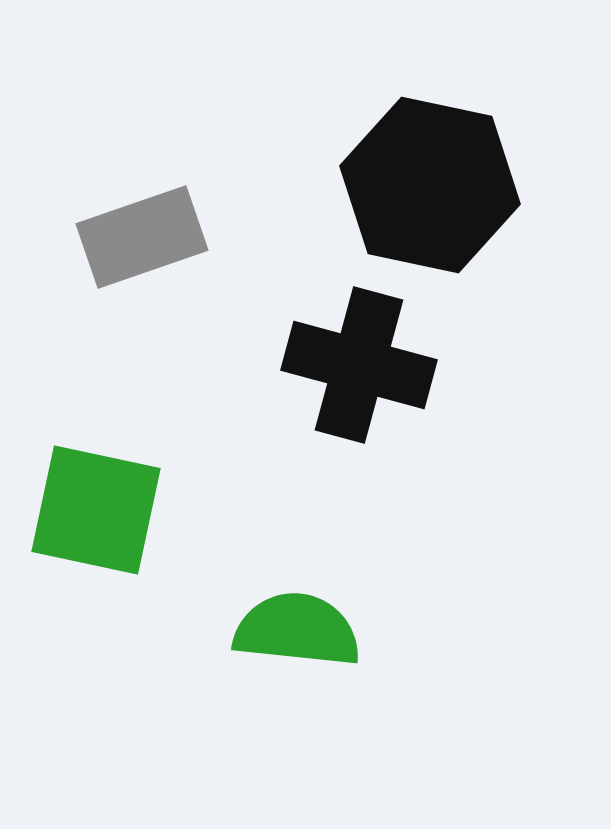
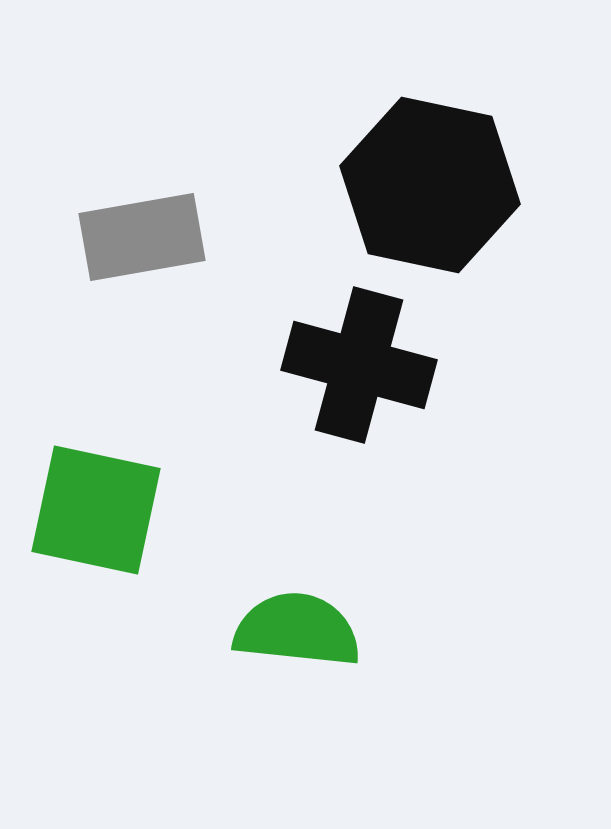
gray rectangle: rotated 9 degrees clockwise
